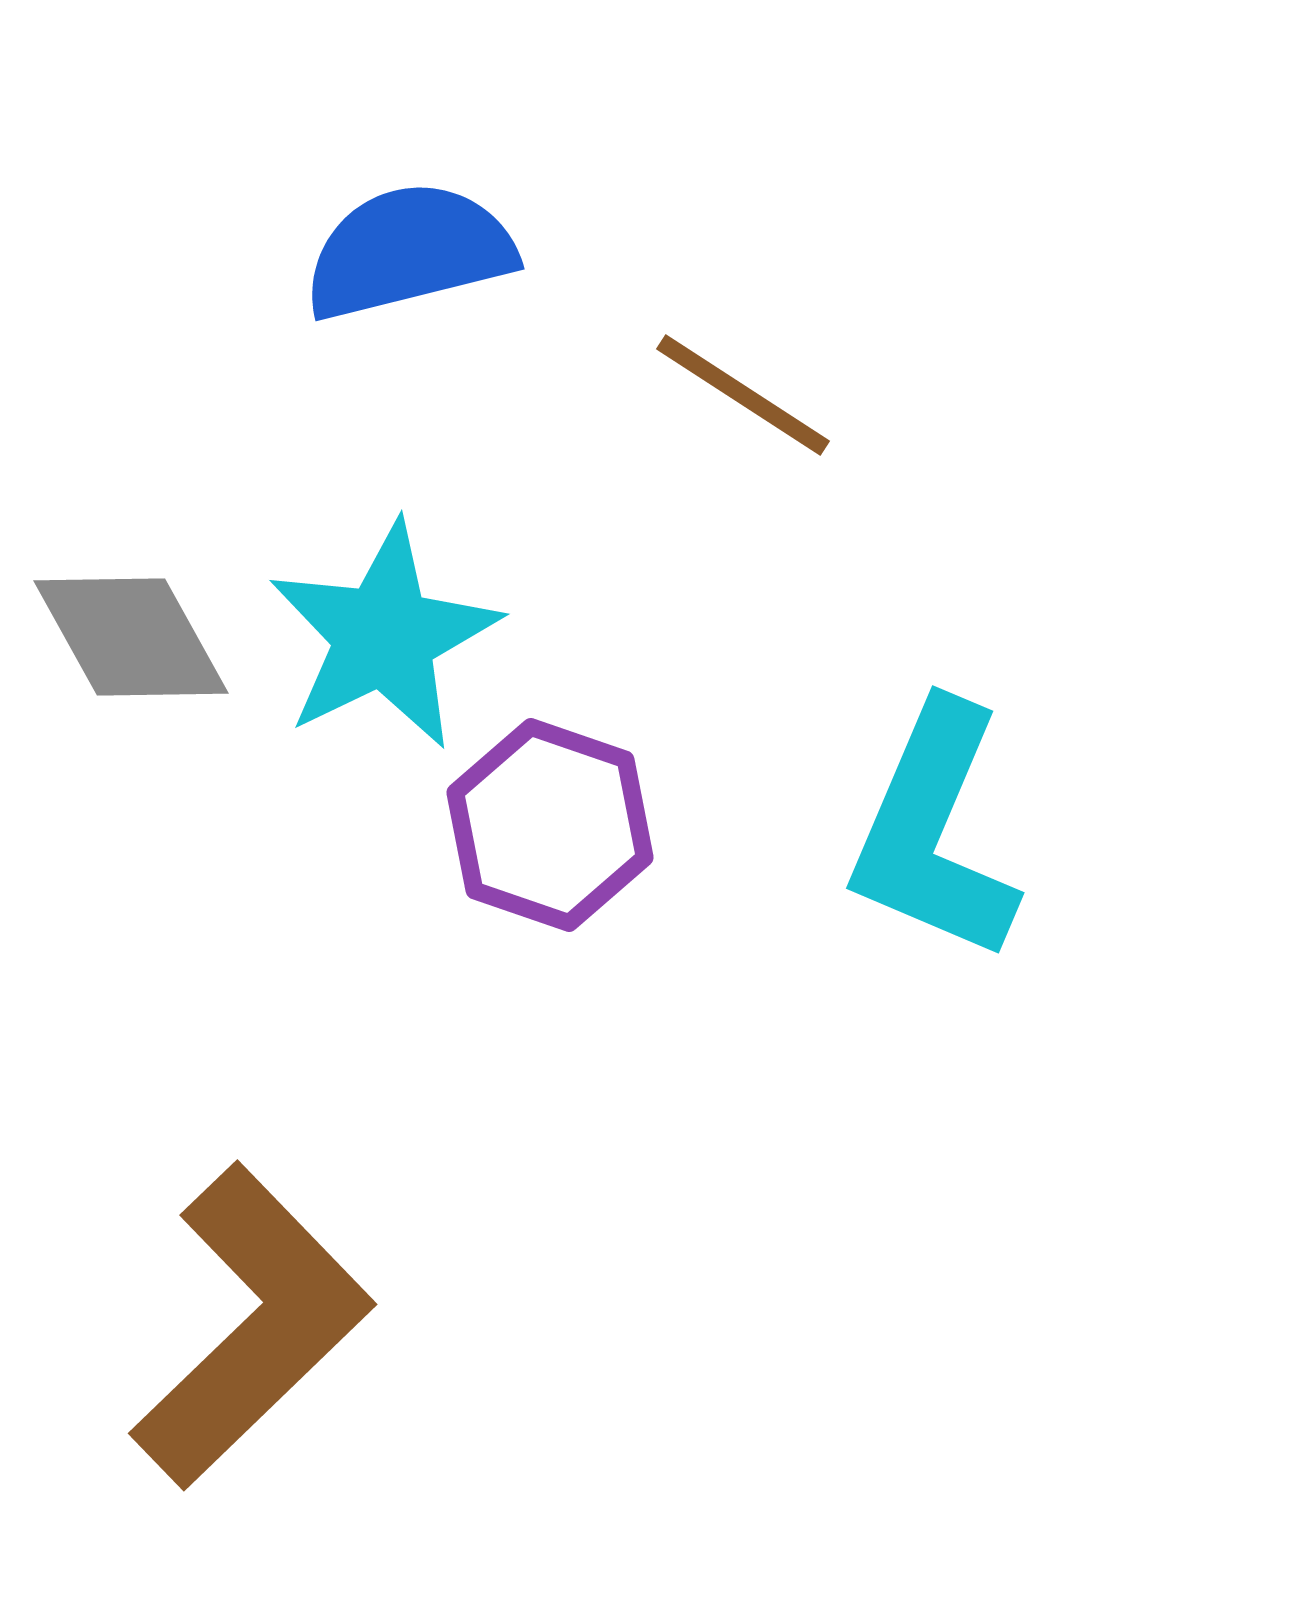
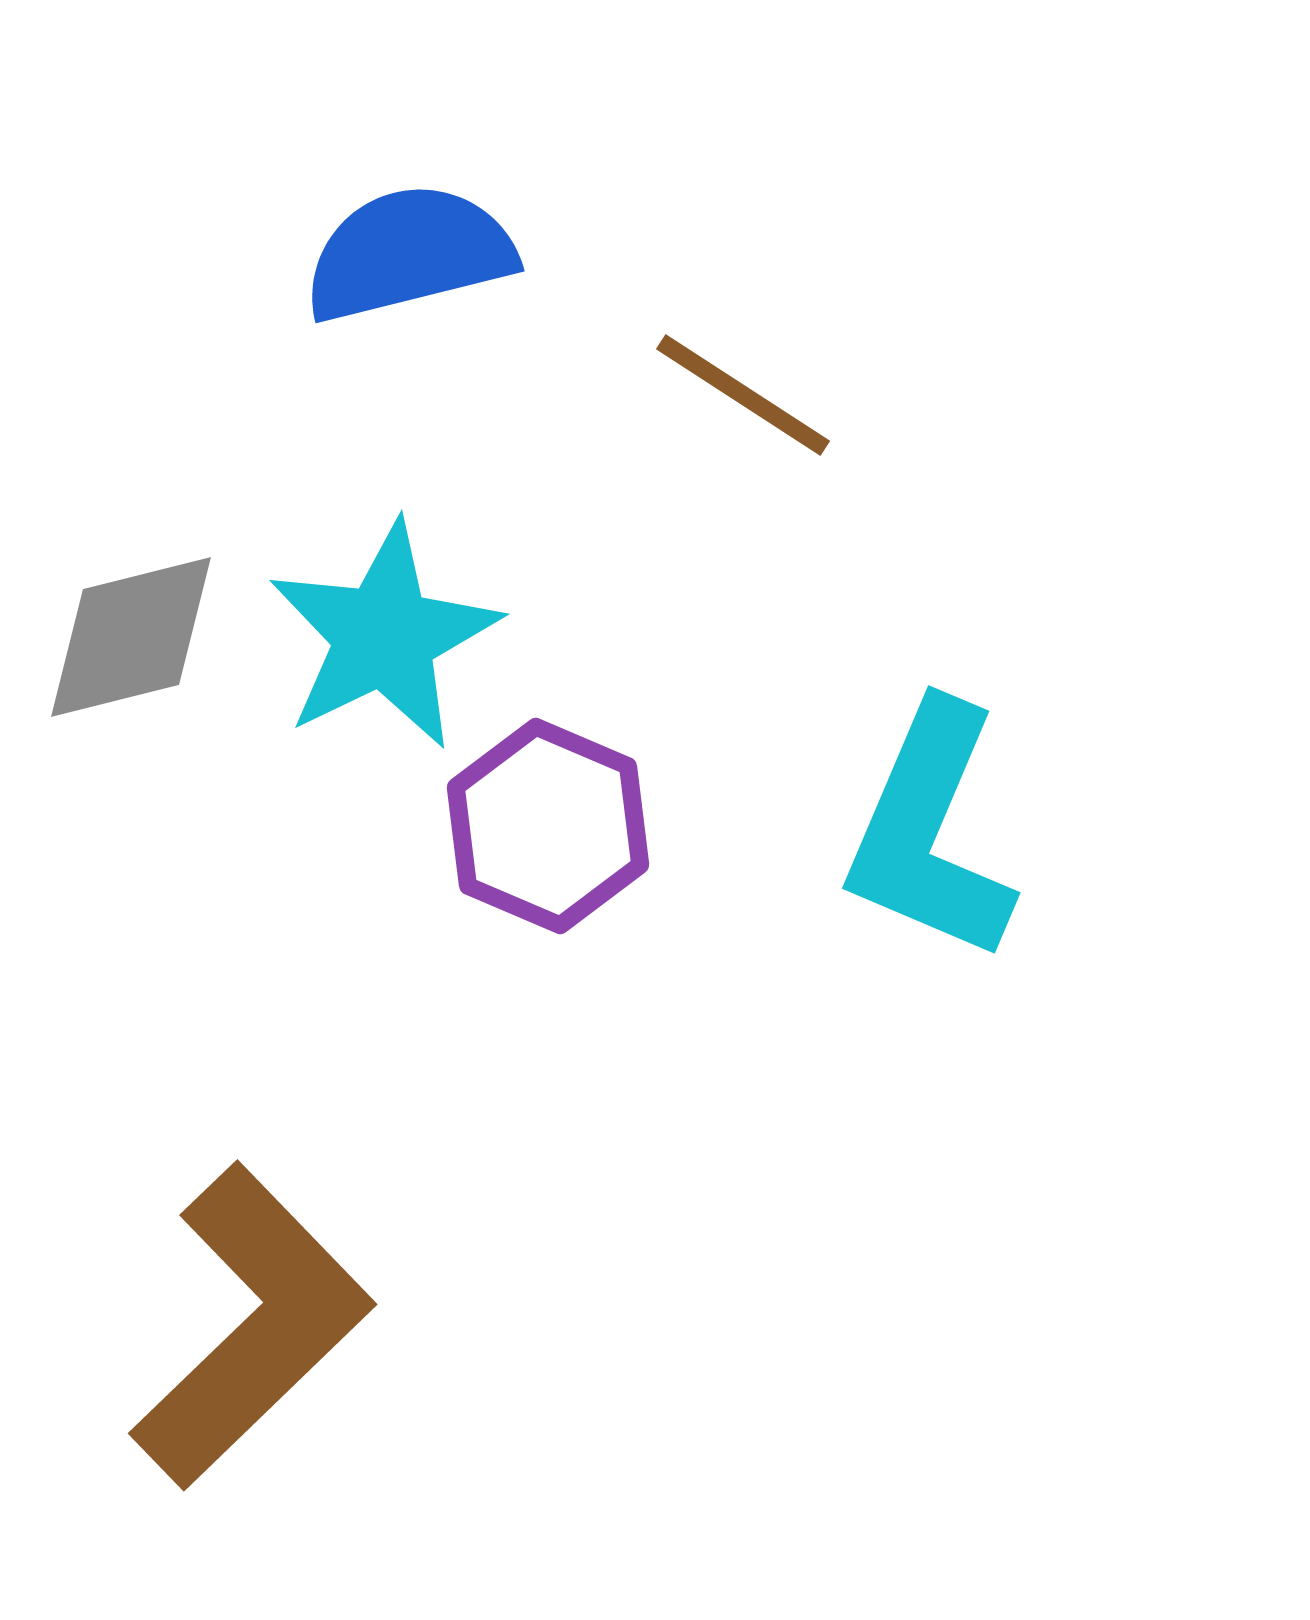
blue semicircle: moved 2 px down
gray diamond: rotated 75 degrees counterclockwise
purple hexagon: moved 2 px left, 1 px down; rotated 4 degrees clockwise
cyan L-shape: moved 4 px left
